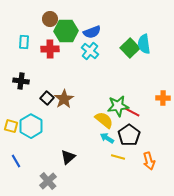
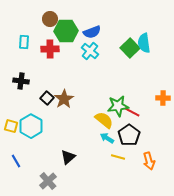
cyan semicircle: moved 1 px up
